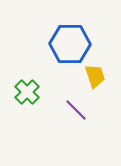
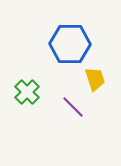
yellow trapezoid: moved 3 px down
purple line: moved 3 px left, 3 px up
